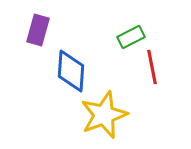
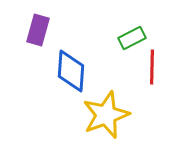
green rectangle: moved 1 px right, 1 px down
red line: rotated 12 degrees clockwise
yellow star: moved 2 px right
